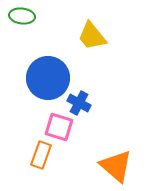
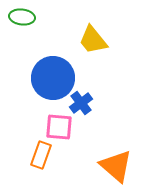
green ellipse: moved 1 px down
yellow trapezoid: moved 1 px right, 4 px down
blue circle: moved 5 px right
blue cross: moved 2 px right; rotated 25 degrees clockwise
pink square: rotated 12 degrees counterclockwise
